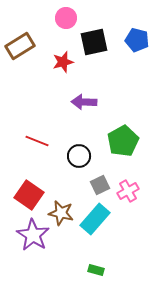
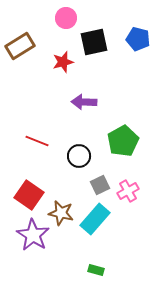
blue pentagon: moved 1 px right, 1 px up
